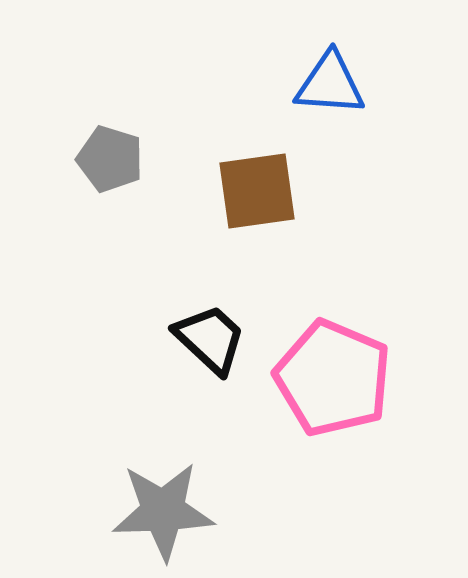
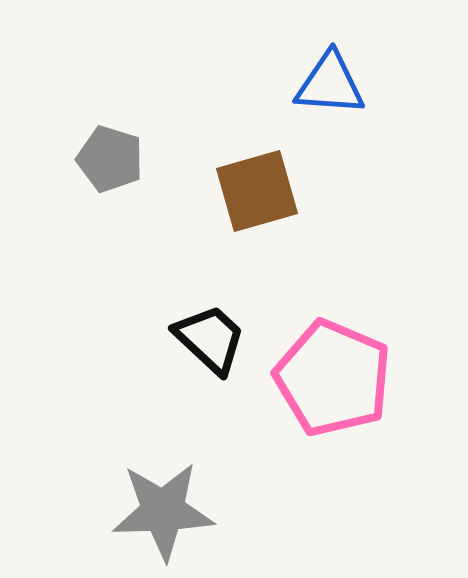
brown square: rotated 8 degrees counterclockwise
